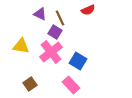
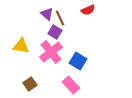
purple triangle: moved 7 px right; rotated 16 degrees clockwise
